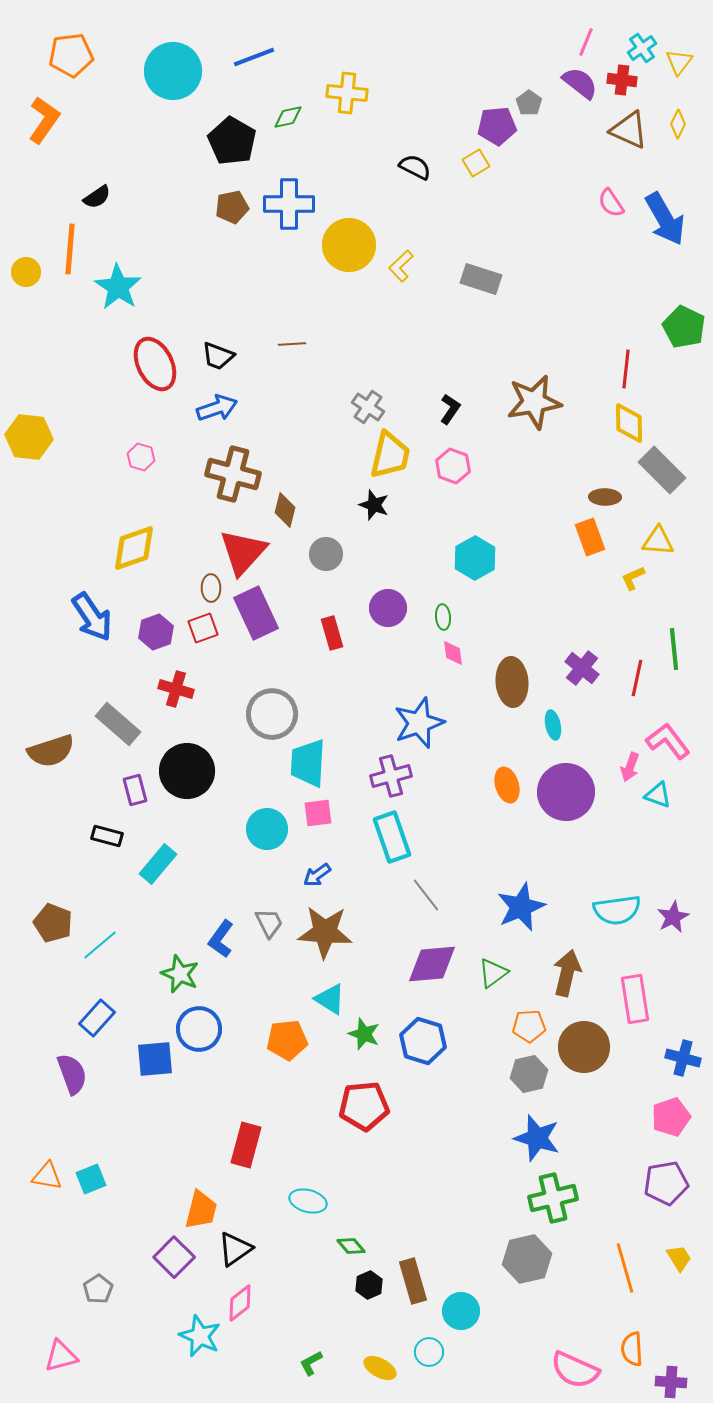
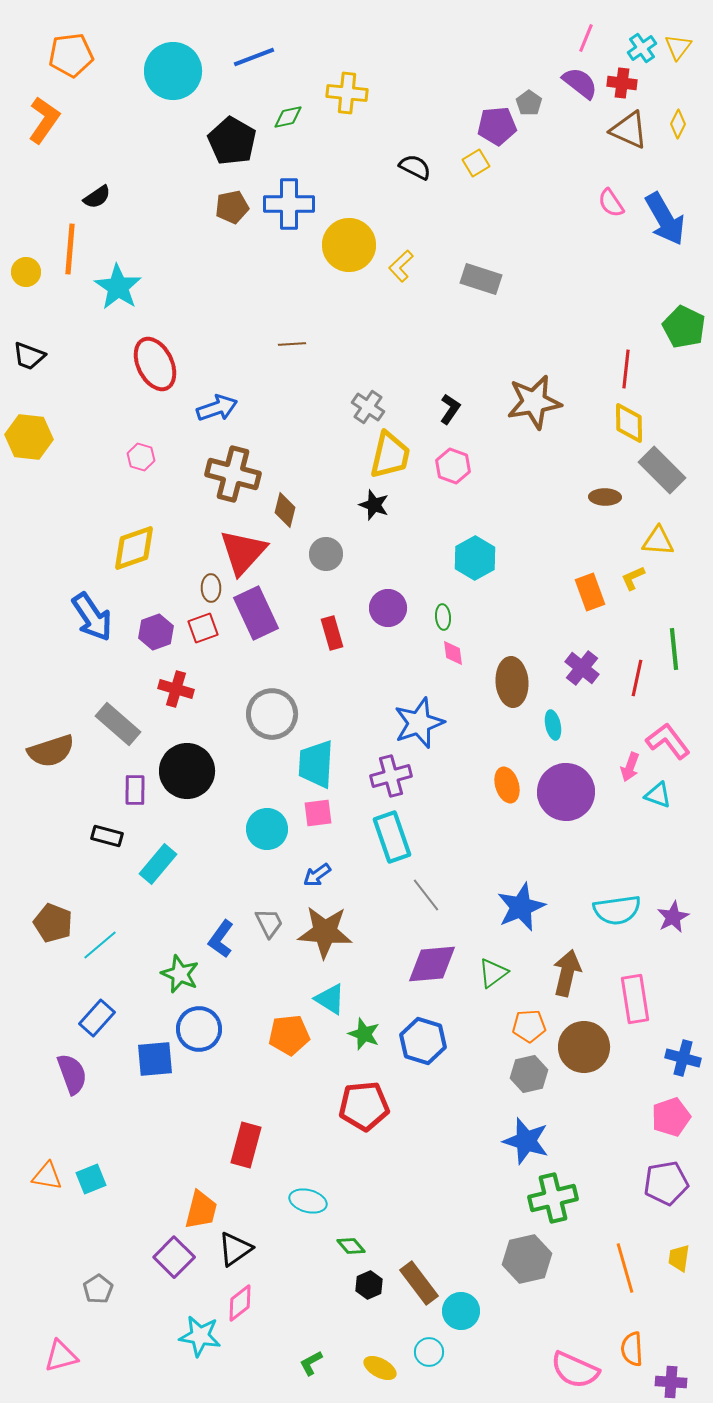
pink line at (586, 42): moved 4 px up
yellow triangle at (679, 62): moved 1 px left, 15 px up
red cross at (622, 80): moved 3 px down
black trapezoid at (218, 356): moved 189 px left
orange rectangle at (590, 537): moved 55 px down
cyan trapezoid at (308, 763): moved 8 px right, 1 px down
purple rectangle at (135, 790): rotated 16 degrees clockwise
orange pentagon at (287, 1040): moved 2 px right, 5 px up
blue star at (537, 1138): moved 11 px left, 3 px down
yellow trapezoid at (679, 1258): rotated 140 degrees counterclockwise
brown rectangle at (413, 1281): moved 6 px right, 2 px down; rotated 21 degrees counterclockwise
cyan star at (200, 1336): rotated 15 degrees counterclockwise
